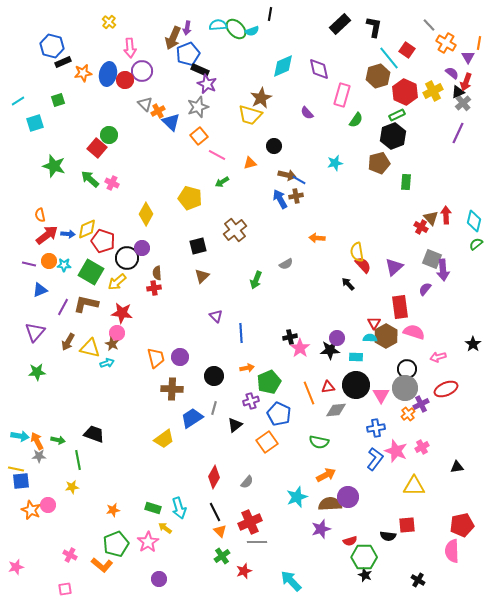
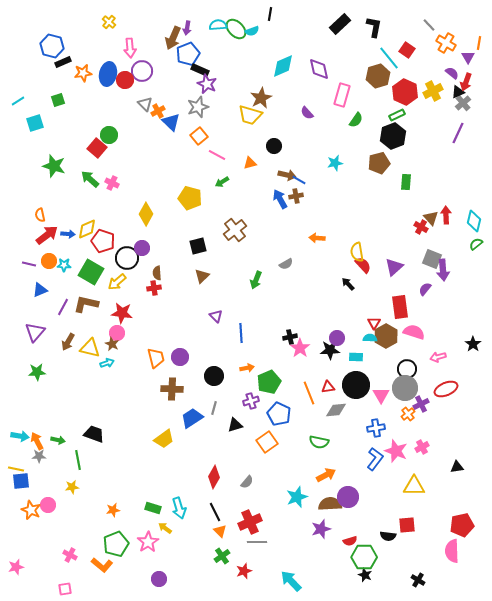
black triangle at (235, 425): rotated 21 degrees clockwise
